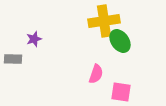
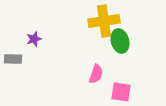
green ellipse: rotated 20 degrees clockwise
